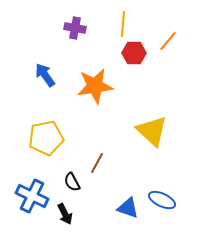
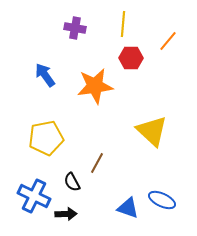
red hexagon: moved 3 px left, 5 px down
blue cross: moved 2 px right
black arrow: moved 1 px right; rotated 65 degrees counterclockwise
